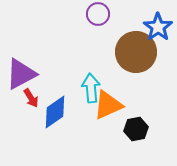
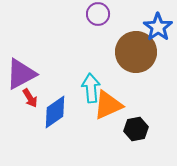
red arrow: moved 1 px left
